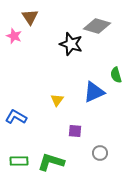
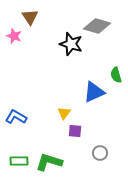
yellow triangle: moved 7 px right, 13 px down
green L-shape: moved 2 px left
